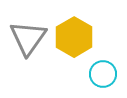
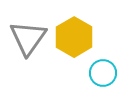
cyan circle: moved 1 px up
